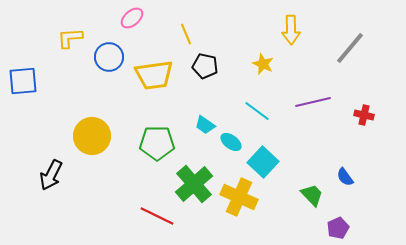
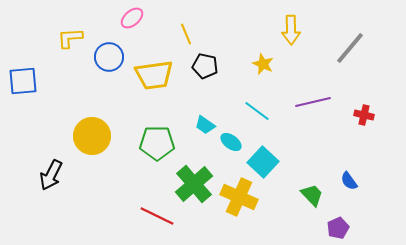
blue semicircle: moved 4 px right, 4 px down
